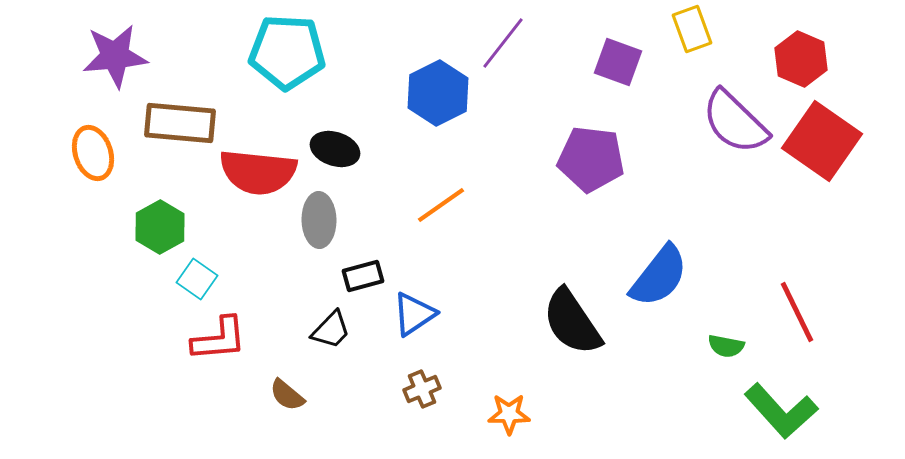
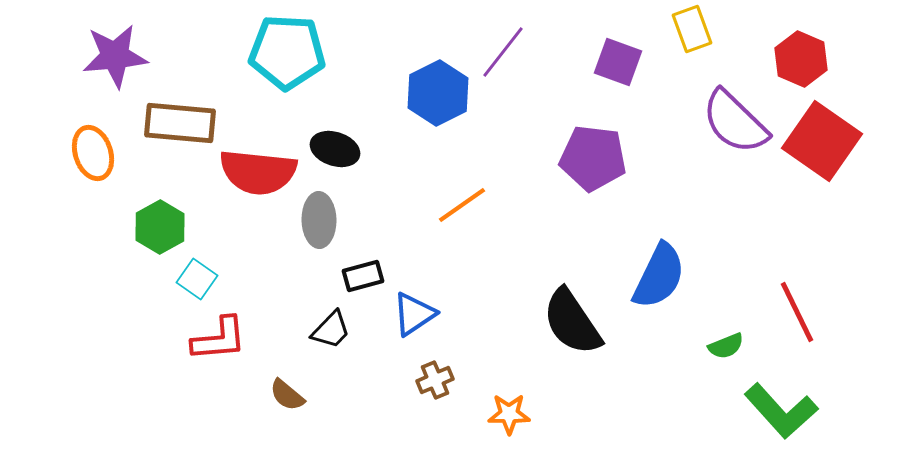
purple line: moved 9 px down
purple pentagon: moved 2 px right, 1 px up
orange line: moved 21 px right
blue semicircle: rotated 12 degrees counterclockwise
green semicircle: rotated 33 degrees counterclockwise
brown cross: moved 13 px right, 9 px up
